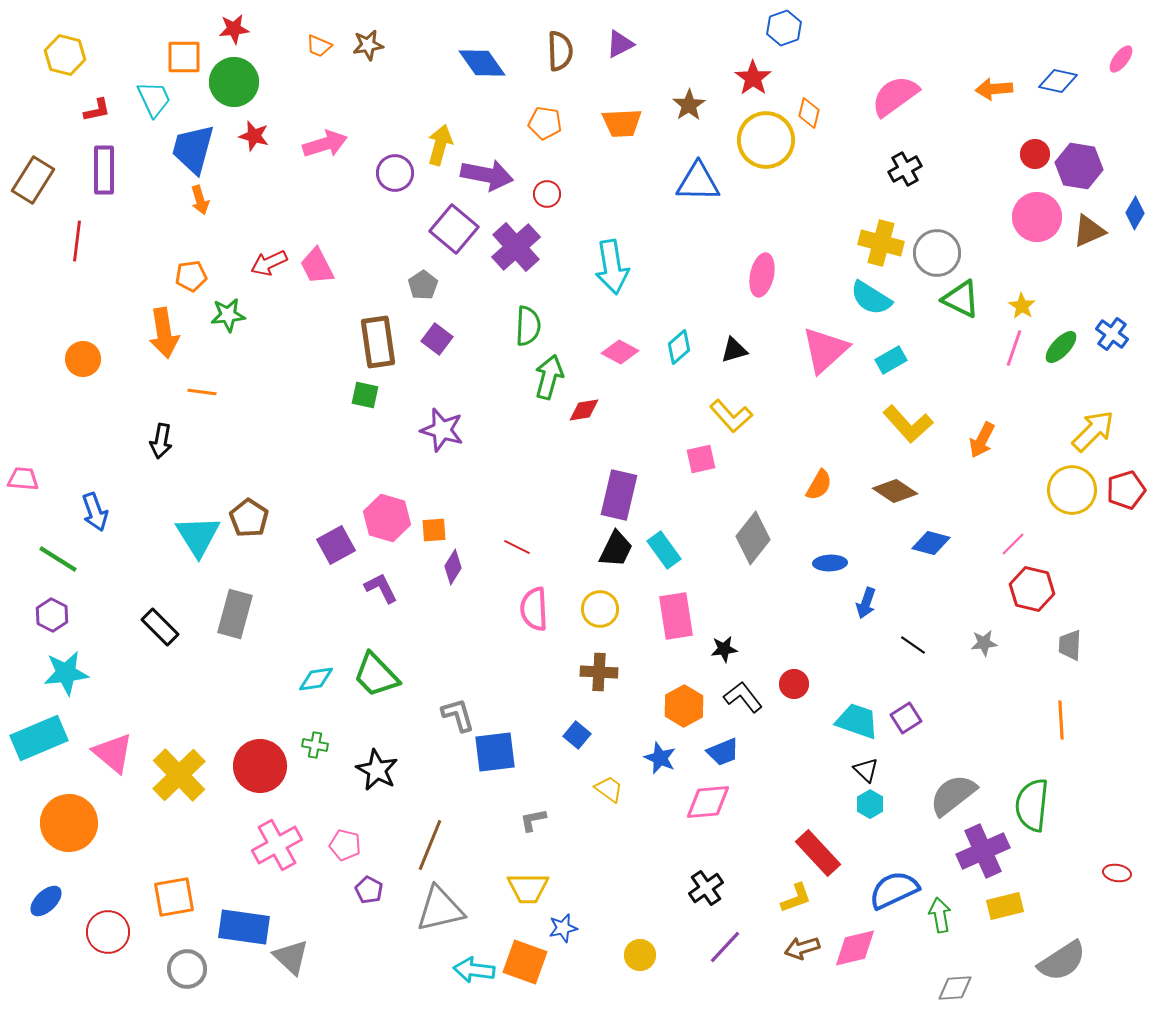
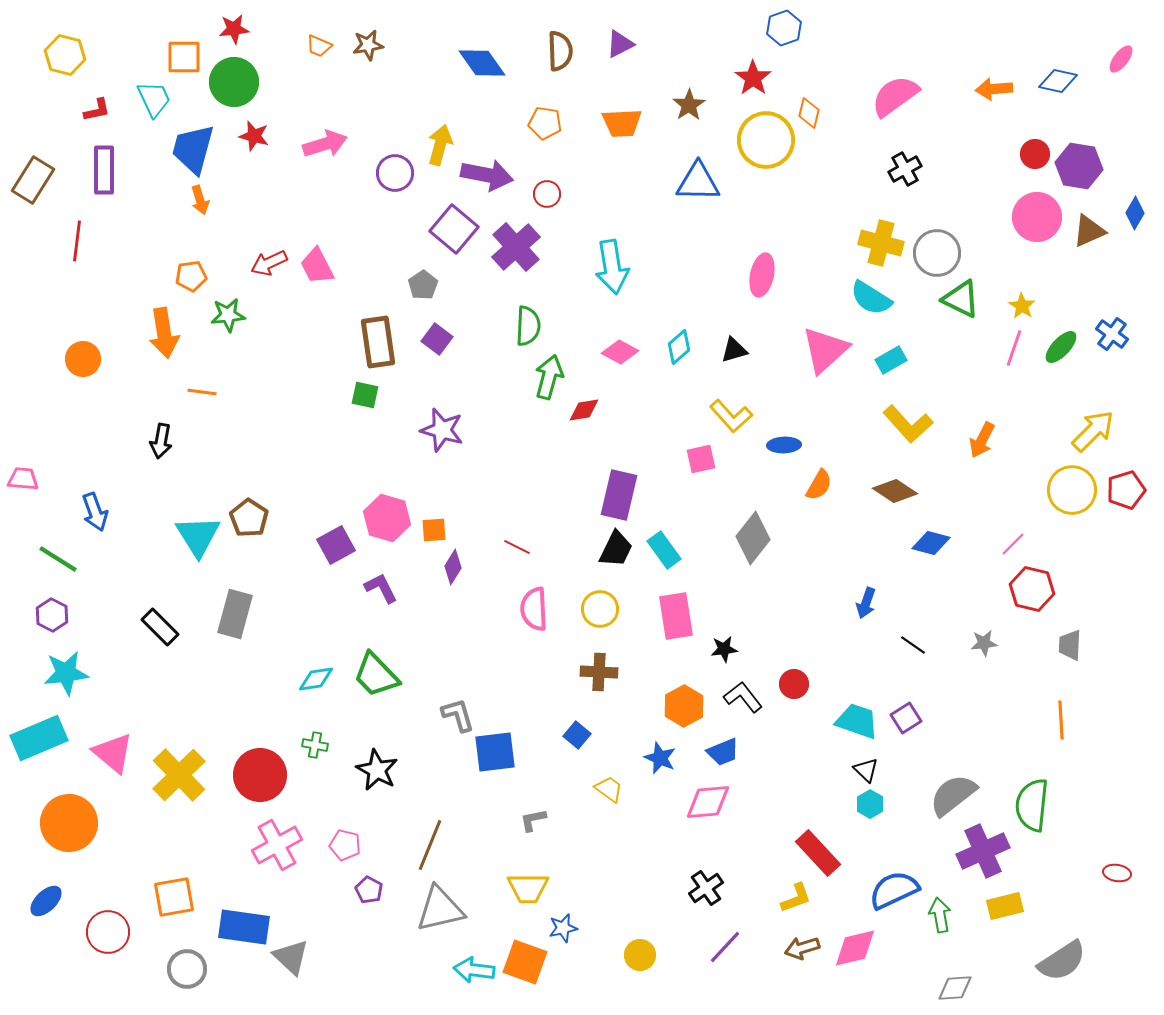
blue ellipse at (830, 563): moved 46 px left, 118 px up
red circle at (260, 766): moved 9 px down
